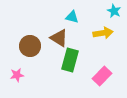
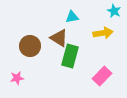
cyan triangle: rotated 24 degrees counterclockwise
green rectangle: moved 4 px up
pink star: moved 3 px down
